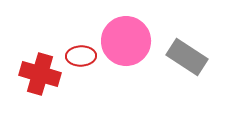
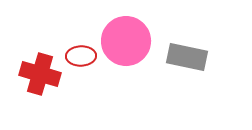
gray rectangle: rotated 21 degrees counterclockwise
